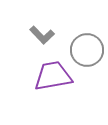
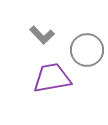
purple trapezoid: moved 1 px left, 2 px down
